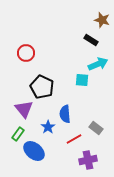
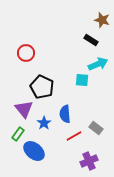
blue star: moved 4 px left, 4 px up
red line: moved 3 px up
purple cross: moved 1 px right, 1 px down; rotated 12 degrees counterclockwise
